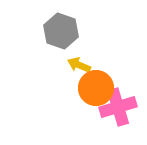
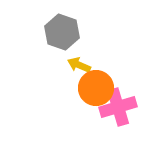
gray hexagon: moved 1 px right, 1 px down
